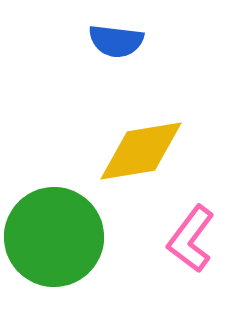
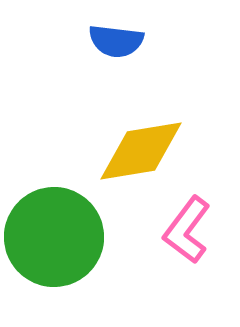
pink L-shape: moved 4 px left, 9 px up
